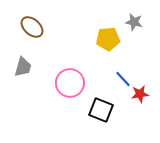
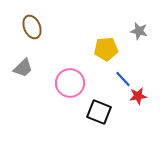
gray star: moved 5 px right, 9 px down
brown ellipse: rotated 25 degrees clockwise
yellow pentagon: moved 2 px left, 10 px down
gray trapezoid: moved 1 px down; rotated 30 degrees clockwise
red star: moved 2 px left, 2 px down
black square: moved 2 px left, 2 px down
